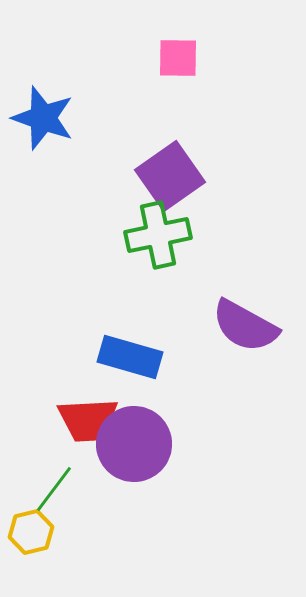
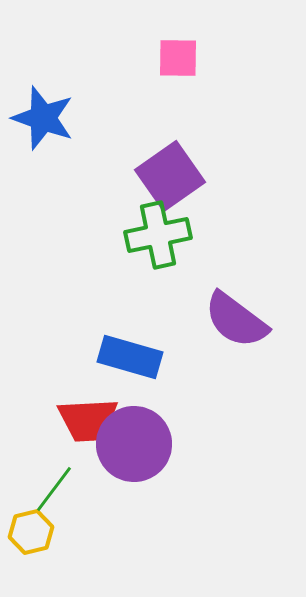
purple semicircle: moved 9 px left, 6 px up; rotated 8 degrees clockwise
